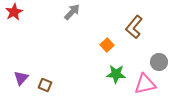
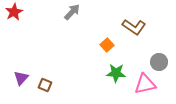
brown L-shape: rotated 95 degrees counterclockwise
green star: moved 1 px up
